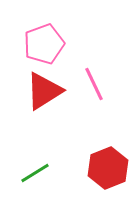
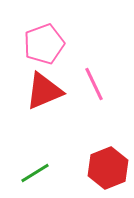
red triangle: rotated 9 degrees clockwise
